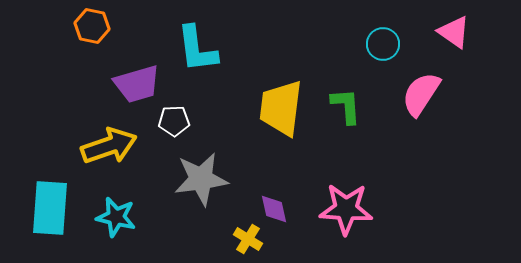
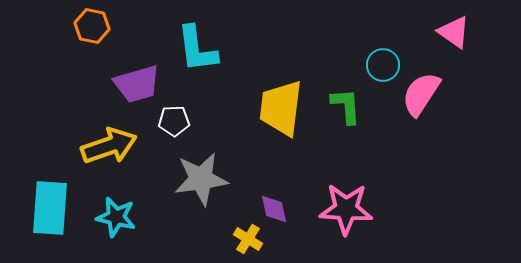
cyan circle: moved 21 px down
